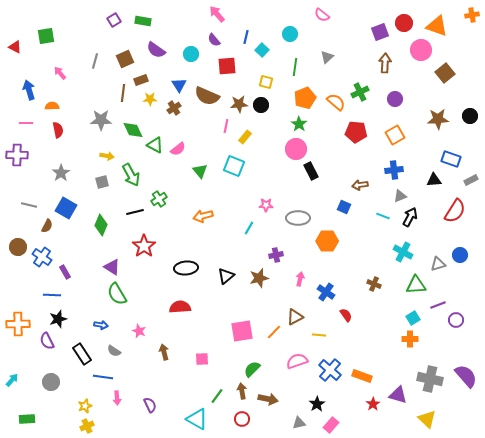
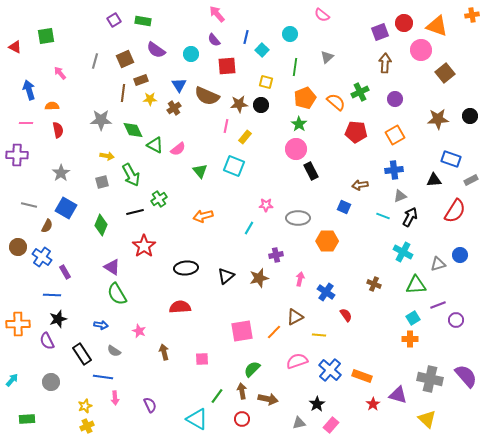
pink arrow at (117, 398): moved 2 px left
